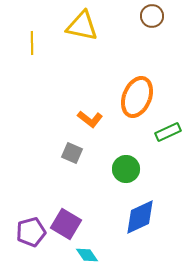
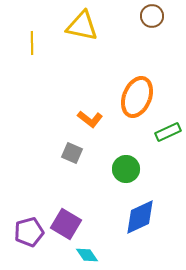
purple pentagon: moved 2 px left
